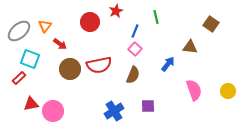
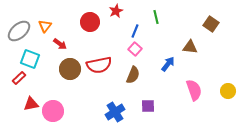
blue cross: moved 1 px right, 1 px down
